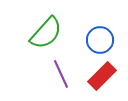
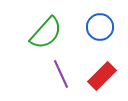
blue circle: moved 13 px up
